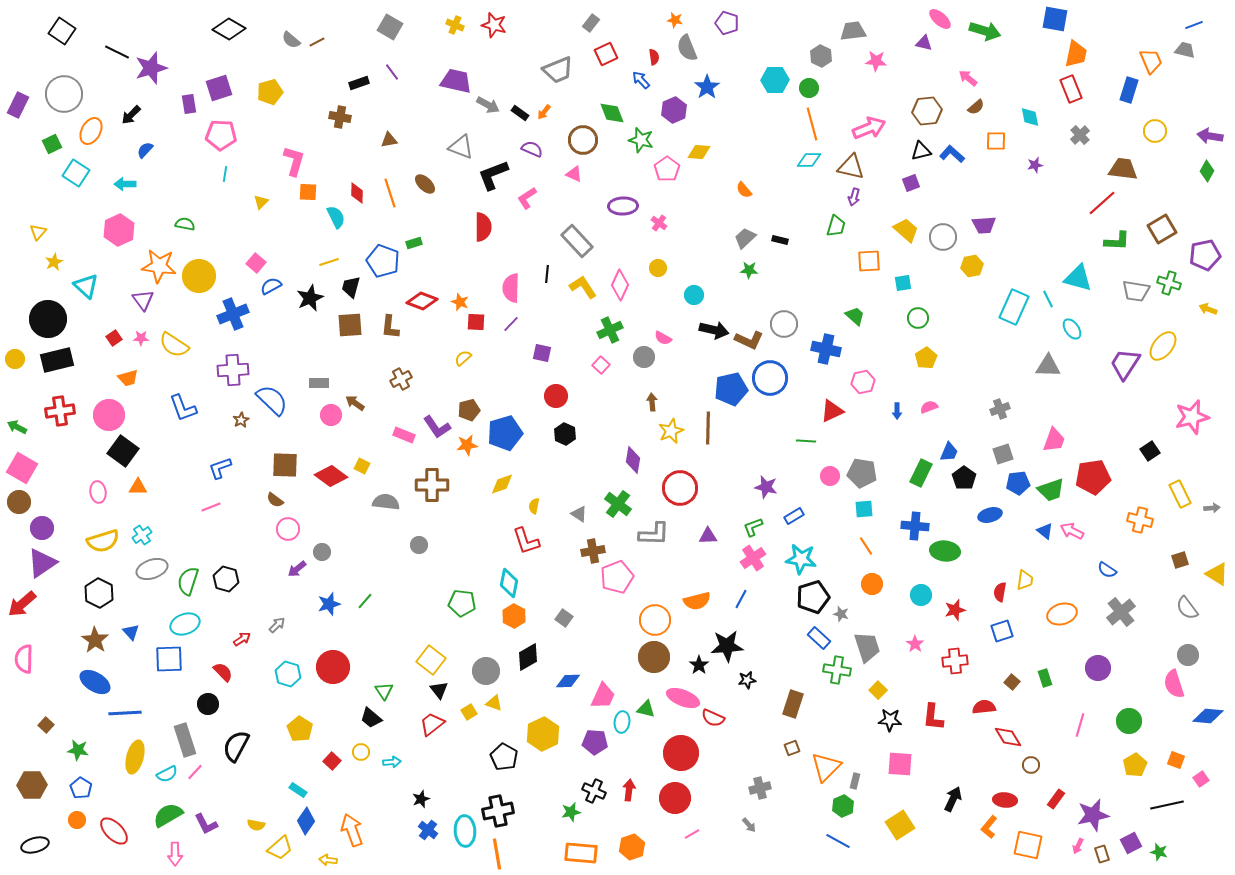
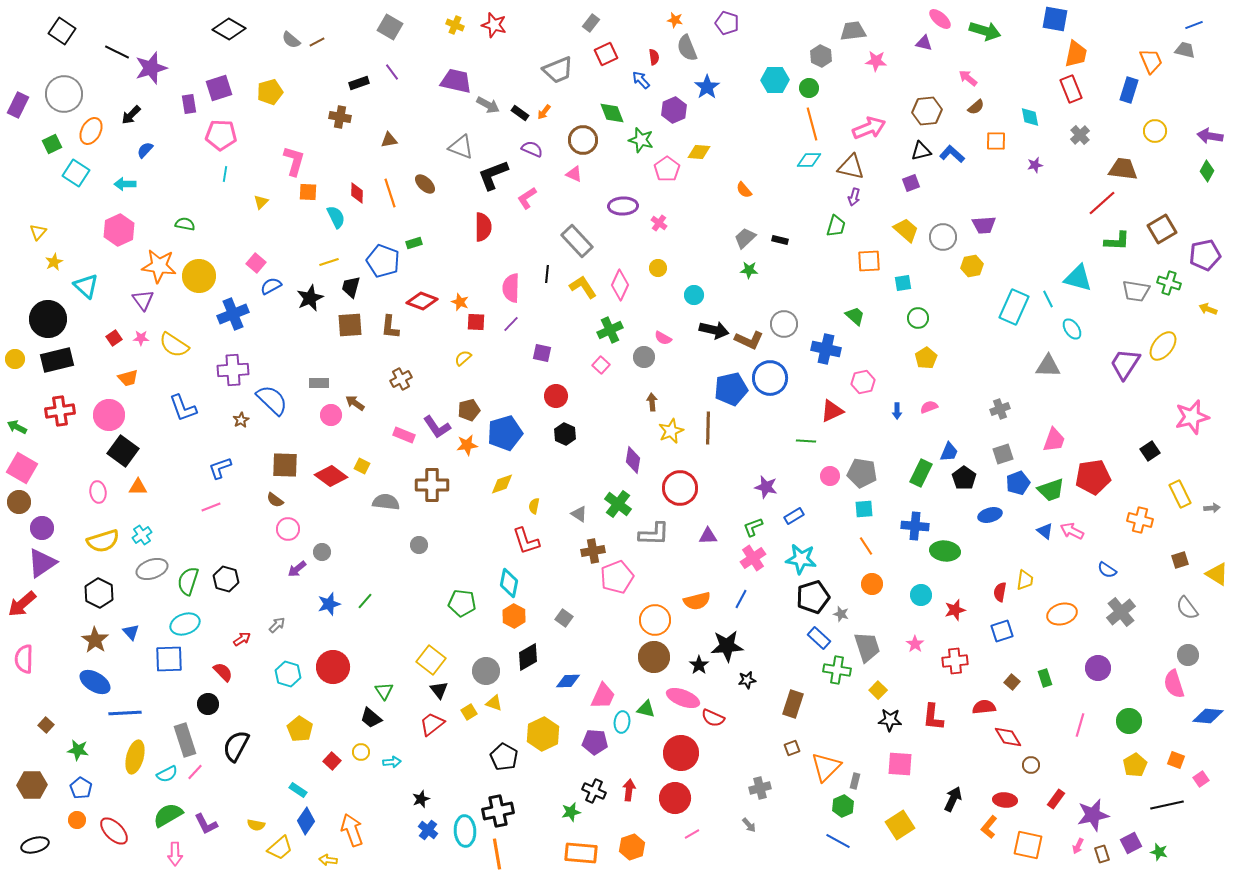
blue pentagon at (1018, 483): rotated 15 degrees counterclockwise
